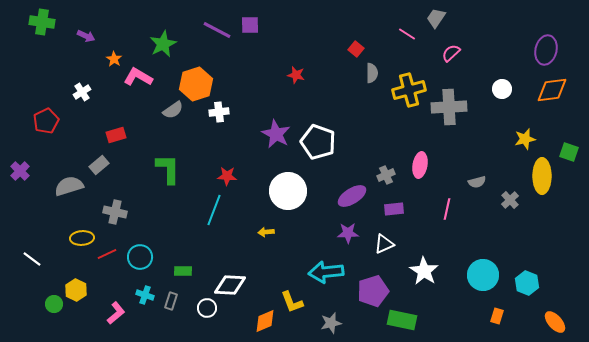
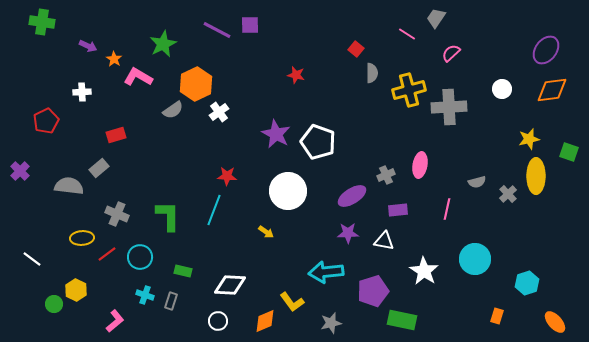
purple arrow at (86, 36): moved 2 px right, 10 px down
purple ellipse at (546, 50): rotated 24 degrees clockwise
orange hexagon at (196, 84): rotated 8 degrees counterclockwise
white cross at (82, 92): rotated 30 degrees clockwise
white cross at (219, 112): rotated 30 degrees counterclockwise
yellow star at (525, 139): moved 4 px right
gray rectangle at (99, 165): moved 3 px down
green L-shape at (168, 169): moved 47 px down
yellow ellipse at (542, 176): moved 6 px left
gray semicircle at (69, 186): rotated 24 degrees clockwise
gray cross at (510, 200): moved 2 px left, 6 px up
purple rectangle at (394, 209): moved 4 px right, 1 px down
gray cross at (115, 212): moved 2 px right, 2 px down; rotated 10 degrees clockwise
yellow arrow at (266, 232): rotated 140 degrees counterclockwise
white triangle at (384, 244): moved 3 px up; rotated 35 degrees clockwise
red line at (107, 254): rotated 12 degrees counterclockwise
green rectangle at (183, 271): rotated 12 degrees clockwise
cyan circle at (483, 275): moved 8 px left, 16 px up
cyan hexagon at (527, 283): rotated 20 degrees clockwise
yellow L-shape at (292, 302): rotated 15 degrees counterclockwise
white circle at (207, 308): moved 11 px right, 13 px down
pink L-shape at (116, 313): moved 1 px left, 8 px down
